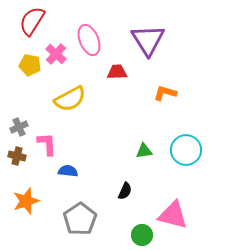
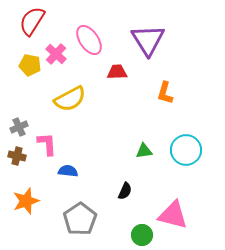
pink ellipse: rotated 12 degrees counterclockwise
orange L-shape: rotated 90 degrees counterclockwise
